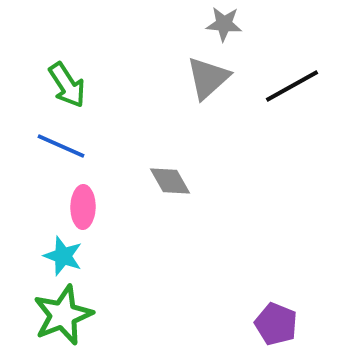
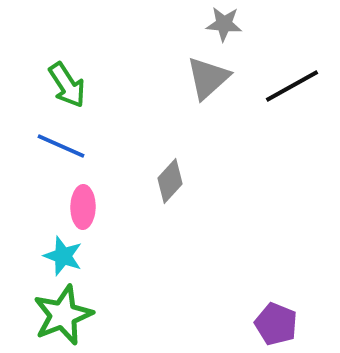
gray diamond: rotated 72 degrees clockwise
